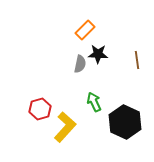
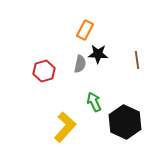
orange rectangle: rotated 18 degrees counterclockwise
red hexagon: moved 4 px right, 38 px up
